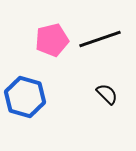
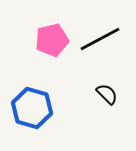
black line: rotated 9 degrees counterclockwise
blue hexagon: moved 7 px right, 11 px down
